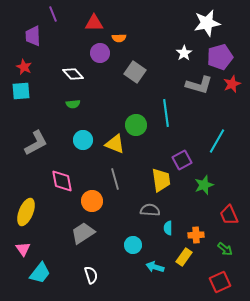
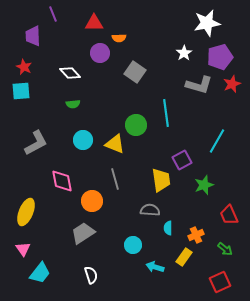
white diamond at (73, 74): moved 3 px left, 1 px up
orange cross at (196, 235): rotated 21 degrees counterclockwise
